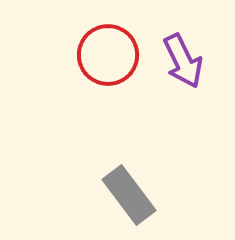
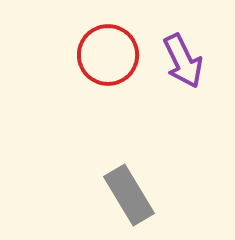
gray rectangle: rotated 6 degrees clockwise
